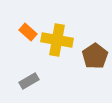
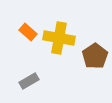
yellow cross: moved 2 px right, 2 px up
